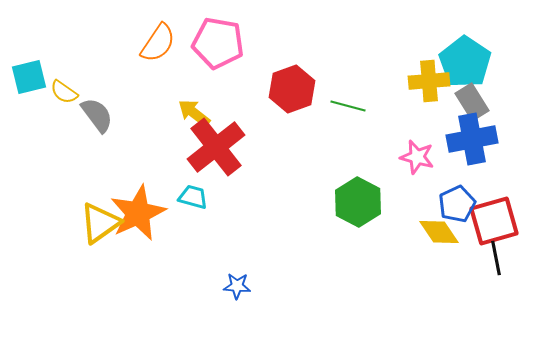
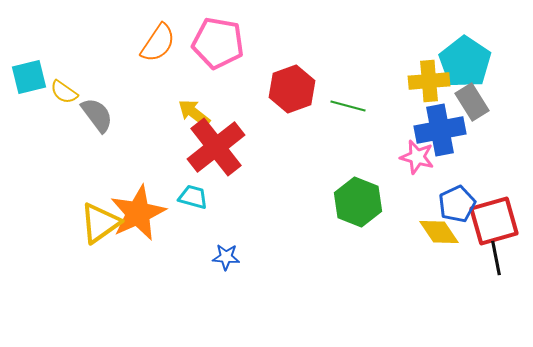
blue cross: moved 32 px left, 9 px up
green hexagon: rotated 6 degrees counterclockwise
blue star: moved 11 px left, 29 px up
